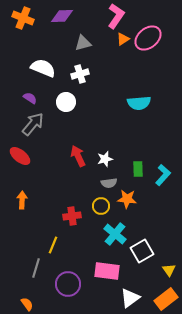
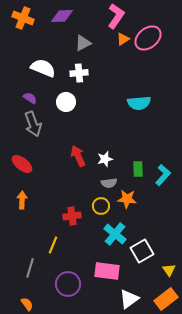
gray triangle: rotated 12 degrees counterclockwise
white cross: moved 1 px left, 1 px up; rotated 12 degrees clockwise
gray arrow: rotated 120 degrees clockwise
red ellipse: moved 2 px right, 8 px down
gray line: moved 6 px left
white triangle: moved 1 px left, 1 px down
